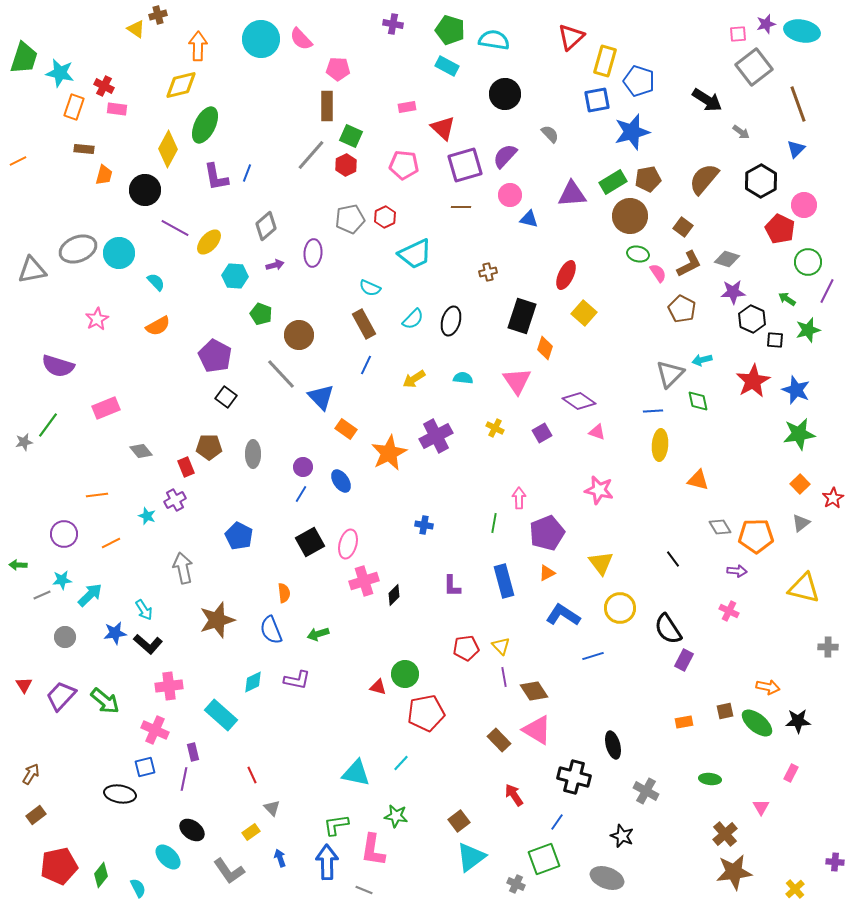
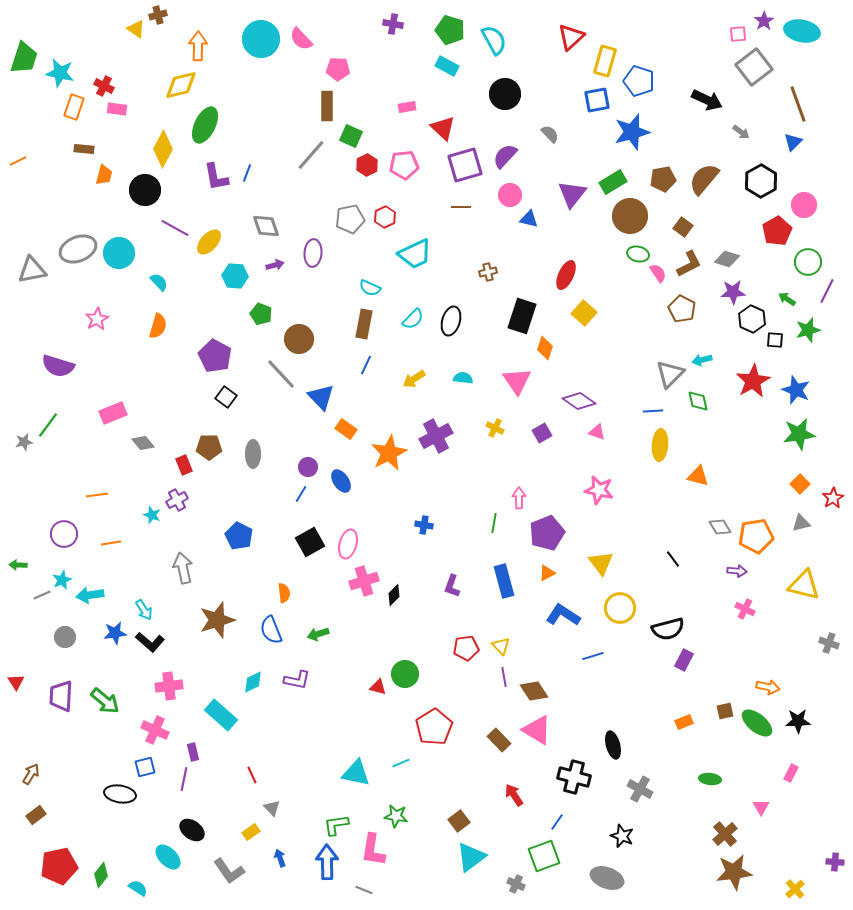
purple star at (766, 24): moved 2 px left, 3 px up; rotated 18 degrees counterclockwise
cyan semicircle at (494, 40): rotated 52 degrees clockwise
black arrow at (707, 100): rotated 8 degrees counterclockwise
yellow diamond at (168, 149): moved 5 px left
blue triangle at (796, 149): moved 3 px left, 7 px up
red hexagon at (346, 165): moved 21 px right
pink pentagon at (404, 165): rotated 12 degrees counterclockwise
brown pentagon at (648, 179): moved 15 px right
purple triangle at (572, 194): rotated 48 degrees counterclockwise
gray diamond at (266, 226): rotated 68 degrees counterclockwise
red pentagon at (780, 229): moved 3 px left, 2 px down; rotated 16 degrees clockwise
cyan semicircle at (156, 282): moved 3 px right
brown rectangle at (364, 324): rotated 40 degrees clockwise
orange semicircle at (158, 326): rotated 45 degrees counterclockwise
brown circle at (299, 335): moved 4 px down
pink rectangle at (106, 408): moved 7 px right, 5 px down
gray diamond at (141, 451): moved 2 px right, 8 px up
red rectangle at (186, 467): moved 2 px left, 2 px up
purple circle at (303, 467): moved 5 px right
orange triangle at (698, 480): moved 4 px up
purple cross at (175, 500): moved 2 px right
cyan star at (147, 516): moved 5 px right, 1 px up
gray triangle at (801, 523): rotated 24 degrees clockwise
orange pentagon at (756, 536): rotated 8 degrees counterclockwise
orange line at (111, 543): rotated 18 degrees clockwise
cyan star at (62, 580): rotated 18 degrees counterclockwise
purple L-shape at (452, 586): rotated 20 degrees clockwise
yellow triangle at (804, 588): moved 3 px up
cyan arrow at (90, 595): rotated 144 degrees counterclockwise
pink cross at (729, 611): moved 16 px right, 2 px up
black semicircle at (668, 629): rotated 72 degrees counterclockwise
black L-shape at (148, 644): moved 2 px right, 2 px up
gray cross at (828, 647): moved 1 px right, 4 px up; rotated 18 degrees clockwise
red triangle at (24, 685): moved 8 px left, 3 px up
purple trapezoid at (61, 696): rotated 40 degrees counterclockwise
red pentagon at (426, 713): moved 8 px right, 14 px down; rotated 21 degrees counterclockwise
orange rectangle at (684, 722): rotated 12 degrees counterclockwise
cyan line at (401, 763): rotated 24 degrees clockwise
gray cross at (646, 791): moved 6 px left, 2 px up
green square at (544, 859): moved 3 px up
cyan semicircle at (138, 888): rotated 30 degrees counterclockwise
